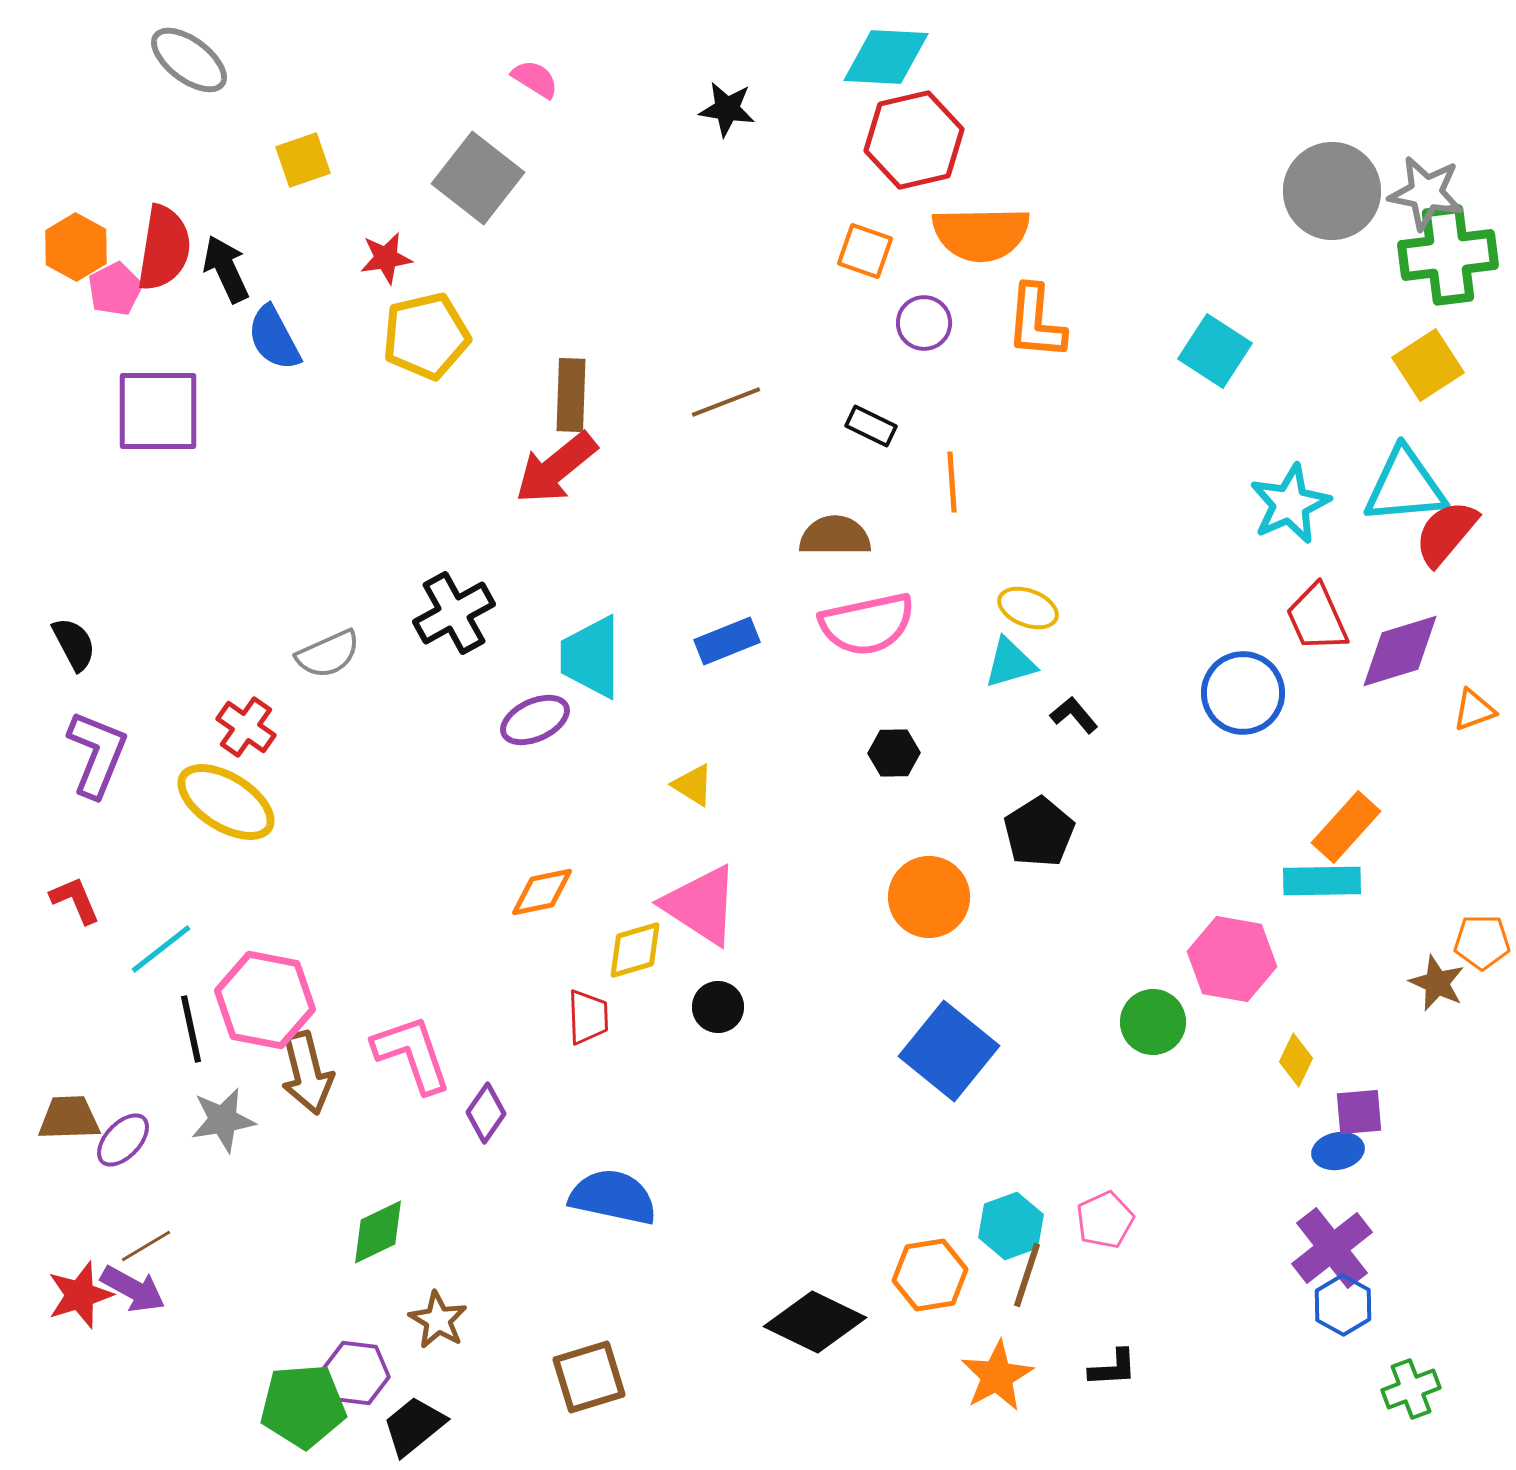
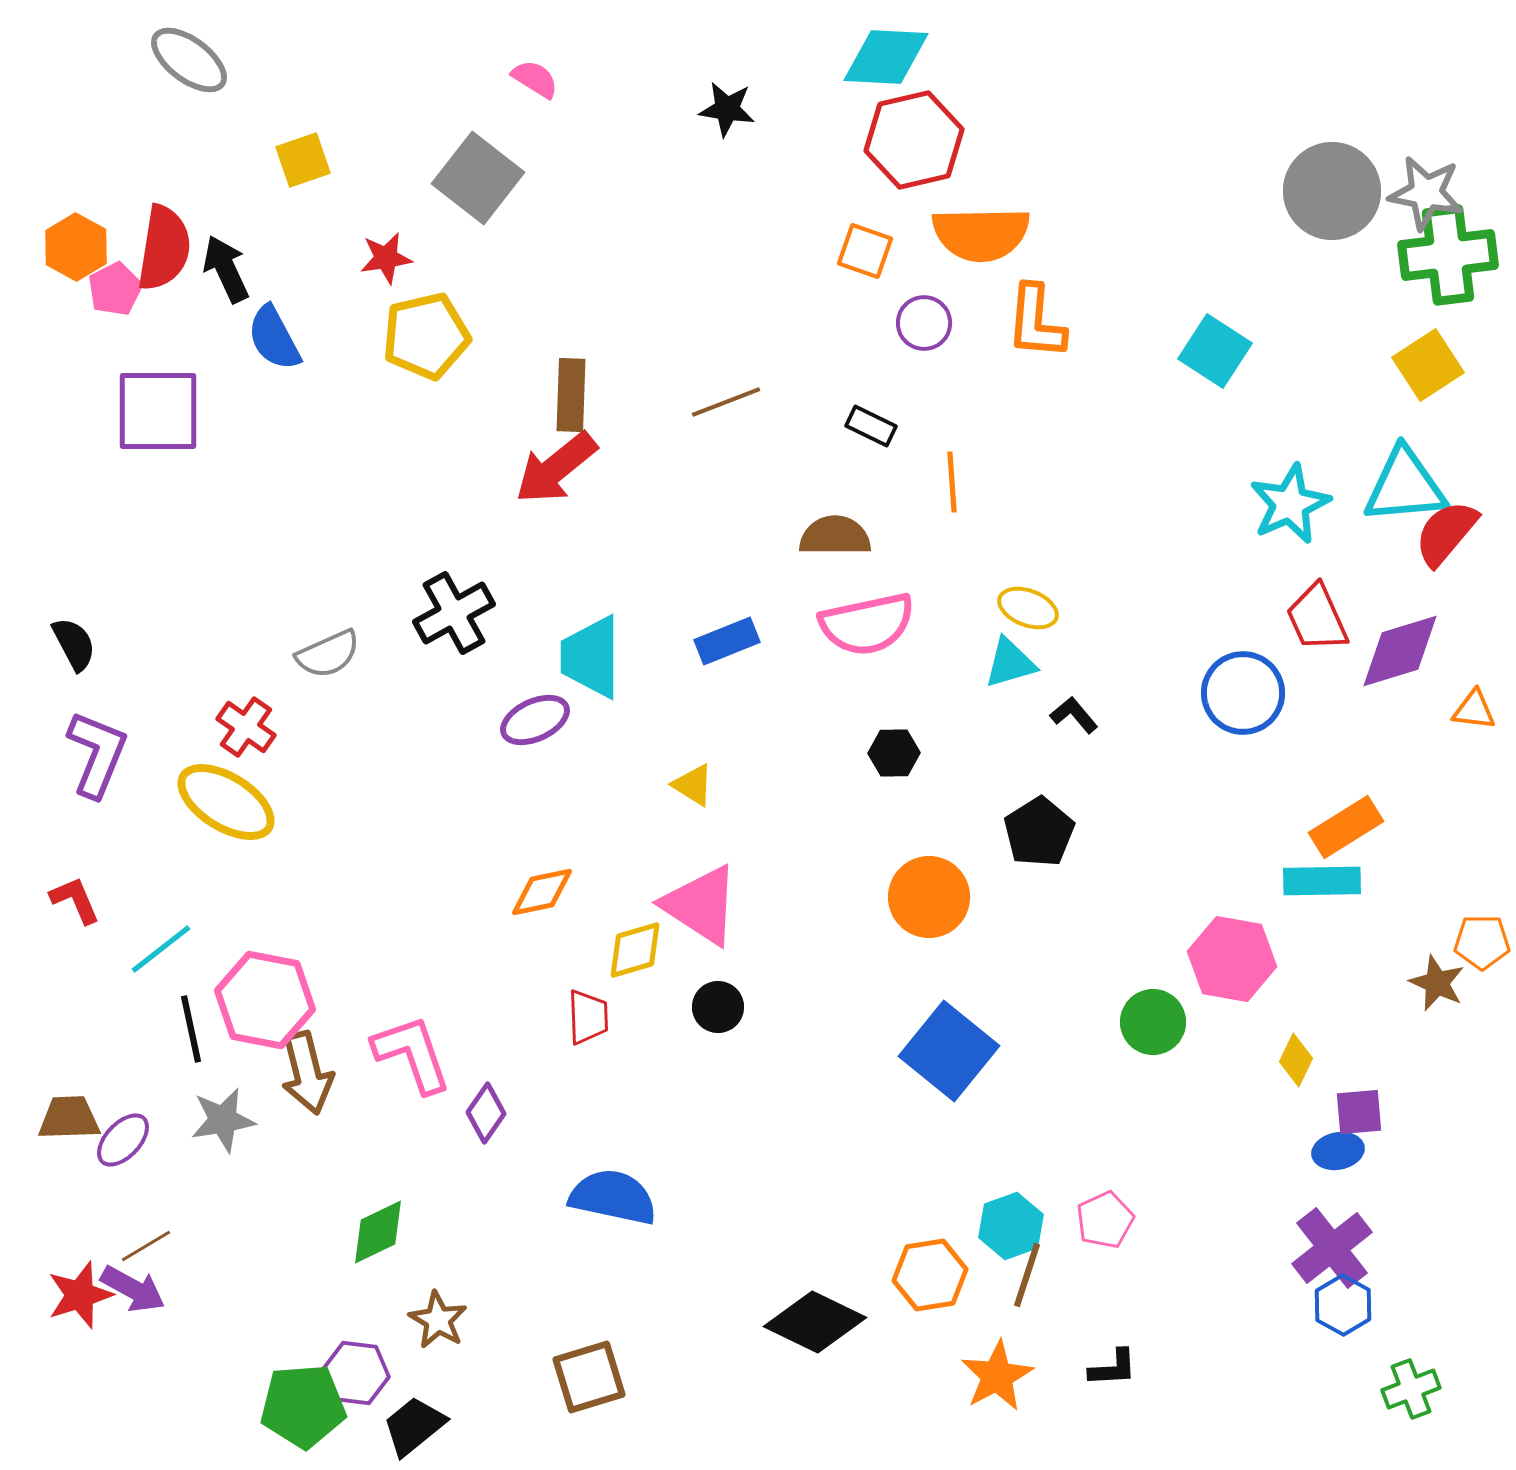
orange triangle at (1474, 710): rotated 27 degrees clockwise
orange rectangle at (1346, 827): rotated 16 degrees clockwise
